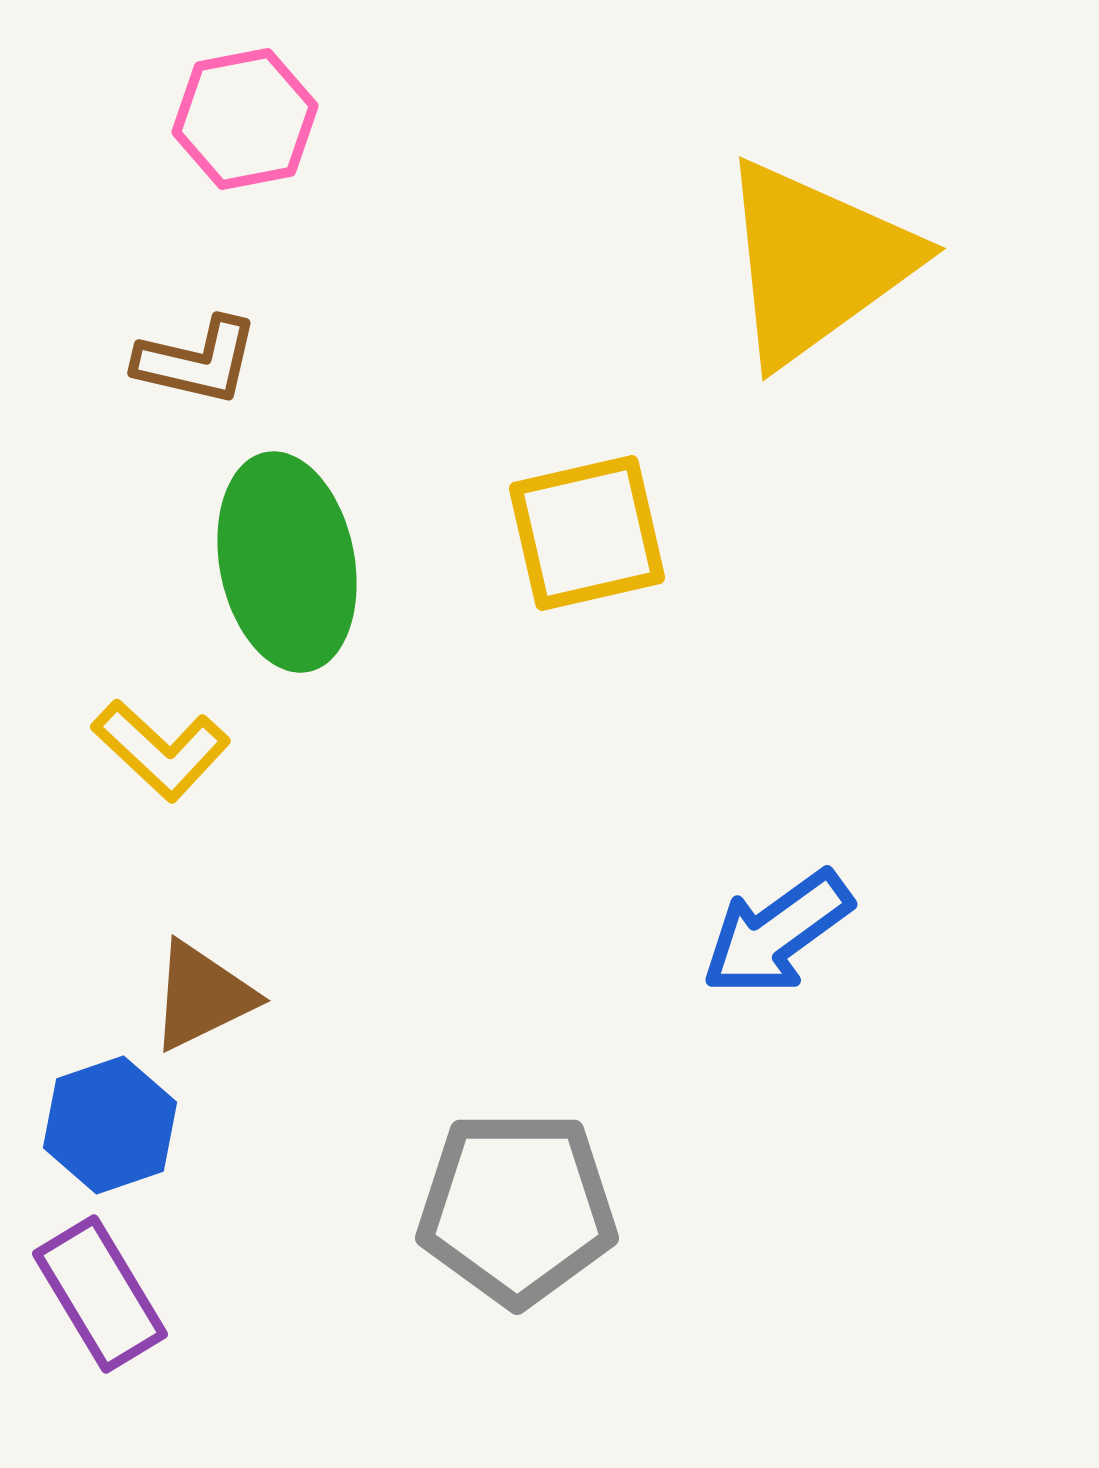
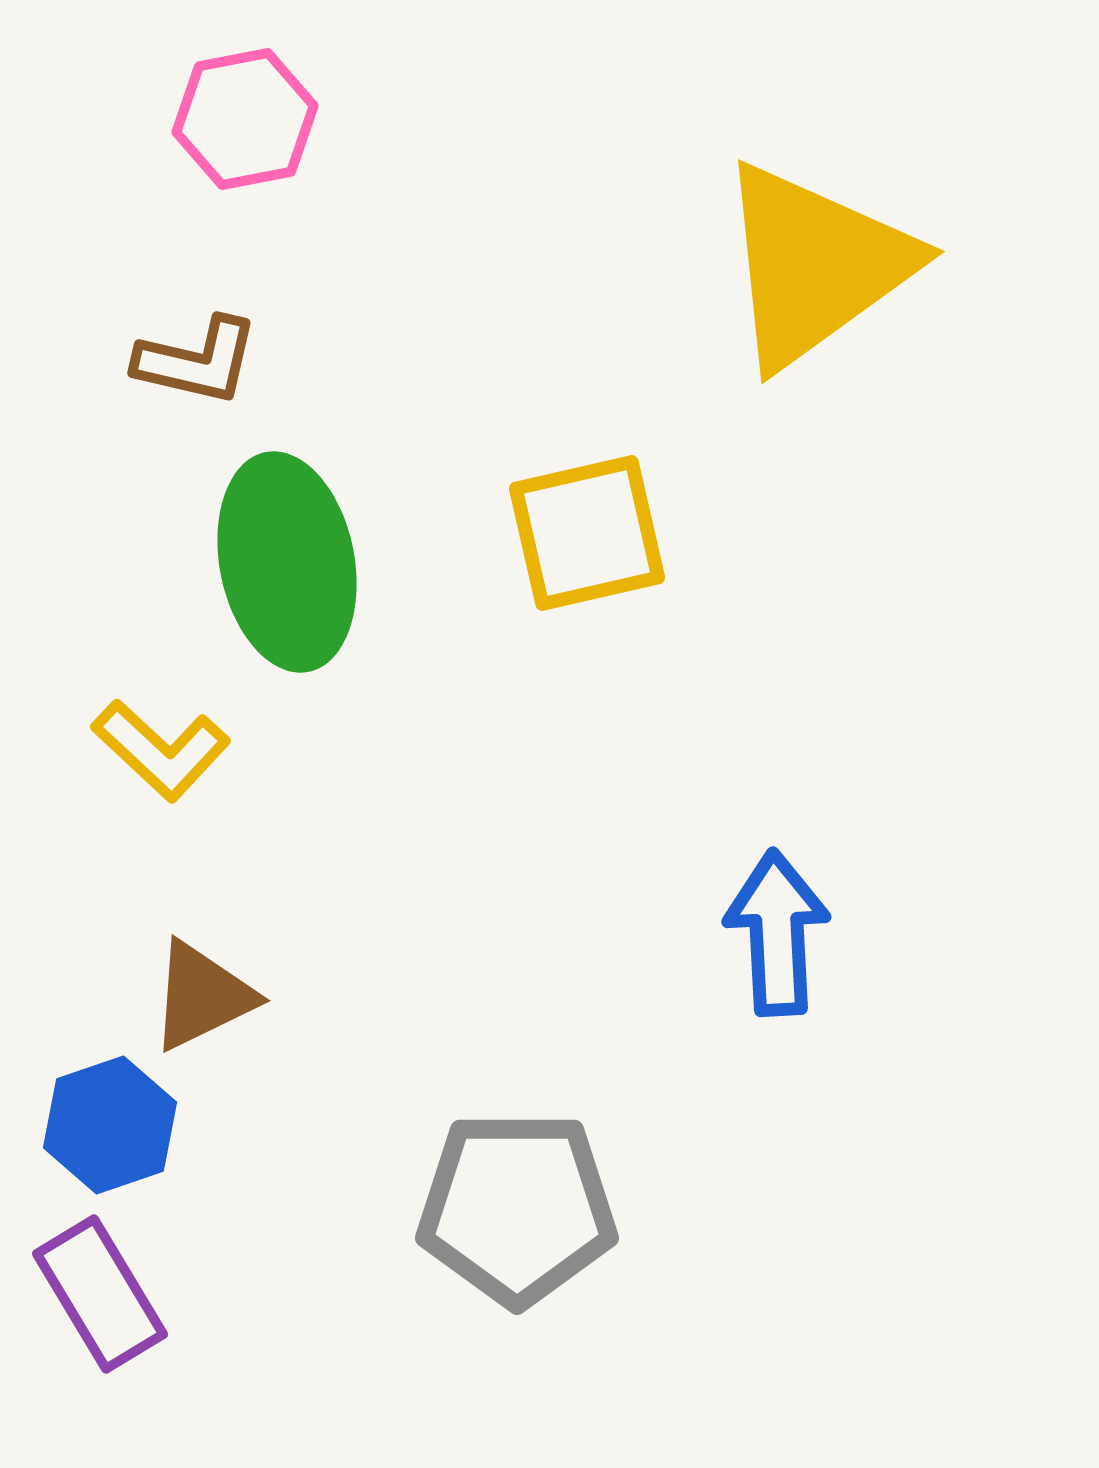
yellow triangle: moved 1 px left, 3 px down
blue arrow: rotated 123 degrees clockwise
